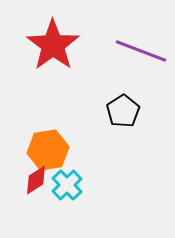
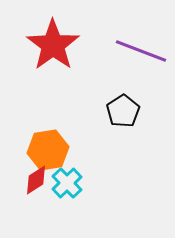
cyan cross: moved 2 px up
